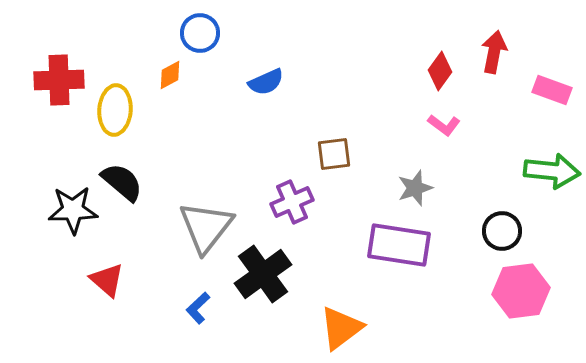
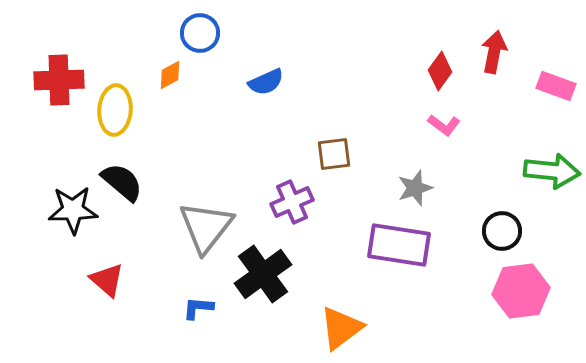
pink rectangle: moved 4 px right, 4 px up
blue L-shape: rotated 48 degrees clockwise
